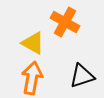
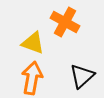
yellow triangle: rotated 10 degrees counterclockwise
black triangle: rotated 24 degrees counterclockwise
